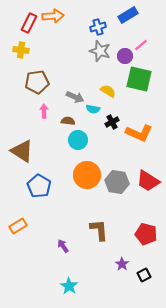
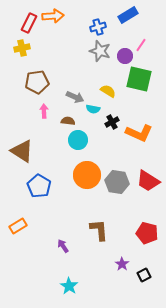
pink line: rotated 16 degrees counterclockwise
yellow cross: moved 1 px right, 2 px up; rotated 21 degrees counterclockwise
red pentagon: moved 1 px right, 1 px up
